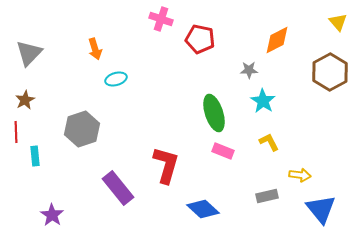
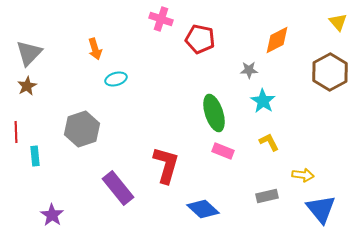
brown star: moved 2 px right, 14 px up
yellow arrow: moved 3 px right
